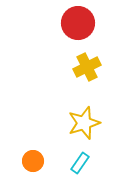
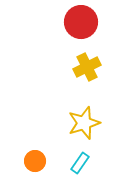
red circle: moved 3 px right, 1 px up
orange circle: moved 2 px right
